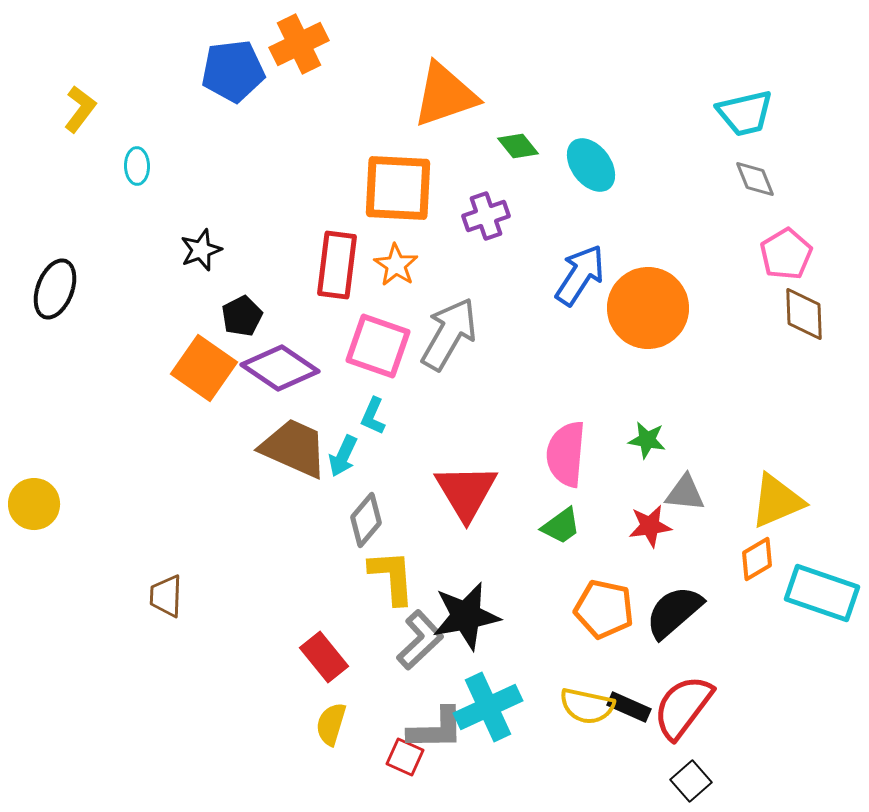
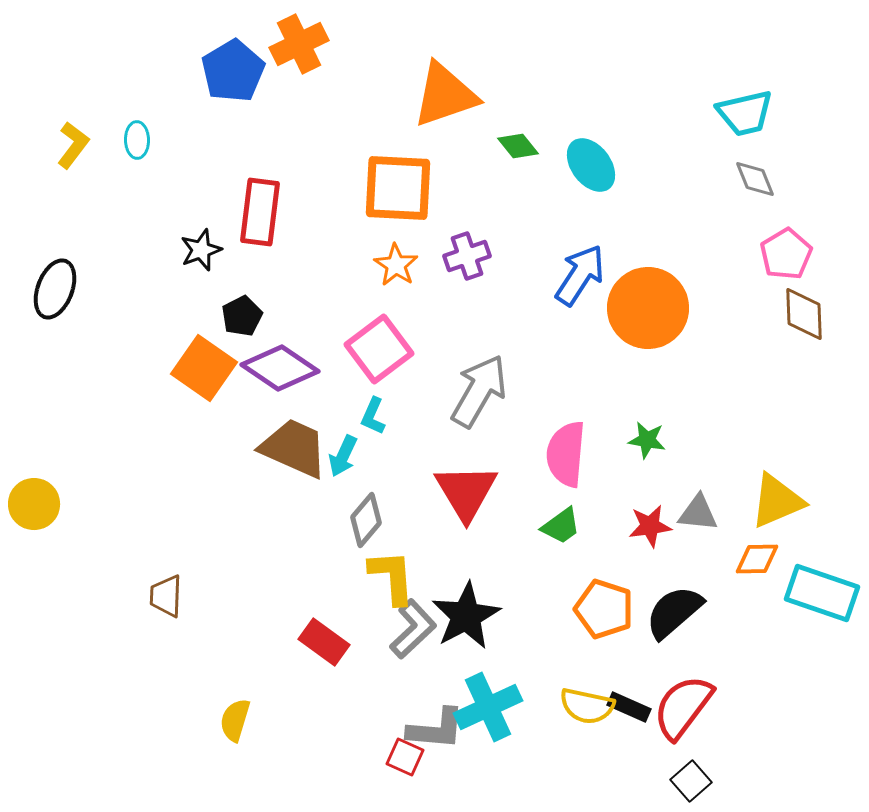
blue pentagon at (233, 71): rotated 24 degrees counterclockwise
yellow L-shape at (80, 109): moved 7 px left, 36 px down
cyan ellipse at (137, 166): moved 26 px up
purple cross at (486, 216): moved 19 px left, 40 px down
red rectangle at (337, 265): moved 77 px left, 53 px up
gray arrow at (449, 334): moved 30 px right, 57 px down
pink square at (378, 346): moved 1 px right, 3 px down; rotated 34 degrees clockwise
gray triangle at (685, 493): moved 13 px right, 20 px down
orange diamond at (757, 559): rotated 30 degrees clockwise
orange pentagon at (604, 609): rotated 6 degrees clockwise
black star at (466, 616): rotated 18 degrees counterclockwise
gray L-shape at (420, 640): moved 7 px left, 11 px up
red rectangle at (324, 657): moved 15 px up; rotated 15 degrees counterclockwise
yellow semicircle at (331, 724): moved 96 px left, 4 px up
gray L-shape at (436, 729): rotated 6 degrees clockwise
